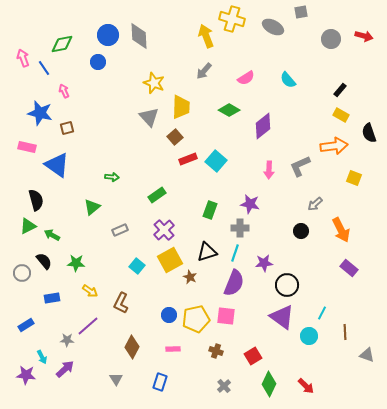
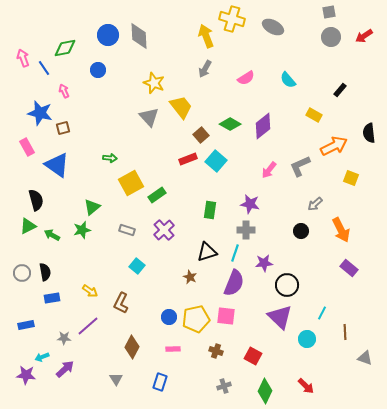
gray square at (301, 12): moved 28 px right
red arrow at (364, 36): rotated 132 degrees clockwise
gray circle at (331, 39): moved 2 px up
green diamond at (62, 44): moved 3 px right, 4 px down
blue circle at (98, 62): moved 8 px down
gray arrow at (204, 71): moved 1 px right, 2 px up; rotated 12 degrees counterclockwise
yellow trapezoid at (181, 107): rotated 40 degrees counterclockwise
green diamond at (229, 110): moved 1 px right, 14 px down
yellow rectangle at (341, 115): moved 27 px left
brown square at (67, 128): moved 4 px left
black semicircle at (369, 133): rotated 12 degrees clockwise
brown square at (175, 137): moved 26 px right, 2 px up
orange arrow at (334, 146): rotated 20 degrees counterclockwise
pink rectangle at (27, 147): rotated 48 degrees clockwise
pink arrow at (269, 170): rotated 36 degrees clockwise
green arrow at (112, 177): moved 2 px left, 19 px up
yellow square at (354, 178): moved 3 px left
green rectangle at (210, 210): rotated 12 degrees counterclockwise
gray cross at (240, 228): moved 6 px right, 2 px down
gray rectangle at (120, 230): moved 7 px right; rotated 42 degrees clockwise
yellow square at (170, 260): moved 39 px left, 77 px up
black semicircle at (44, 261): moved 1 px right, 11 px down; rotated 30 degrees clockwise
green star at (76, 263): moved 6 px right, 33 px up; rotated 18 degrees counterclockwise
blue circle at (169, 315): moved 2 px down
purple triangle at (282, 317): moved 2 px left; rotated 8 degrees clockwise
blue rectangle at (26, 325): rotated 21 degrees clockwise
cyan circle at (309, 336): moved 2 px left, 3 px down
gray star at (67, 340): moved 3 px left, 2 px up
gray triangle at (367, 355): moved 2 px left, 3 px down
red square at (253, 356): rotated 30 degrees counterclockwise
cyan arrow at (42, 357): rotated 96 degrees clockwise
green diamond at (269, 384): moved 4 px left, 7 px down
gray cross at (224, 386): rotated 24 degrees clockwise
